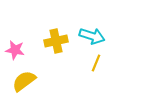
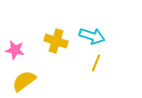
yellow cross: rotated 30 degrees clockwise
